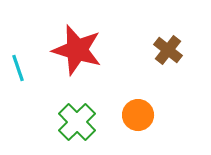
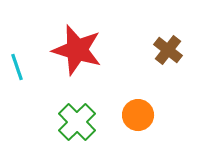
cyan line: moved 1 px left, 1 px up
